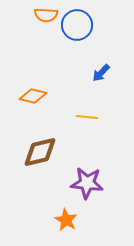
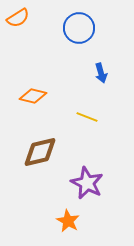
orange semicircle: moved 28 px left, 3 px down; rotated 35 degrees counterclockwise
blue circle: moved 2 px right, 3 px down
blue arrow: rotated 60 degrees counterclockwise
yellow line: rotated 15 degrees clockwise
purple star: rotated 20 degrees clockwise
orange star: moved 2 px right, 1 px down
